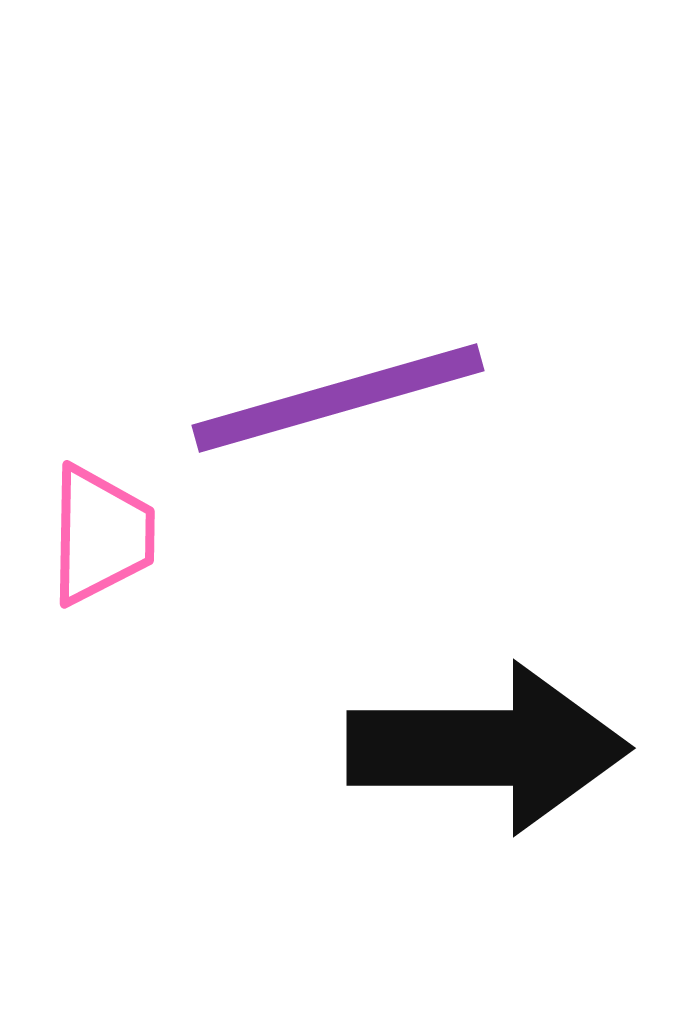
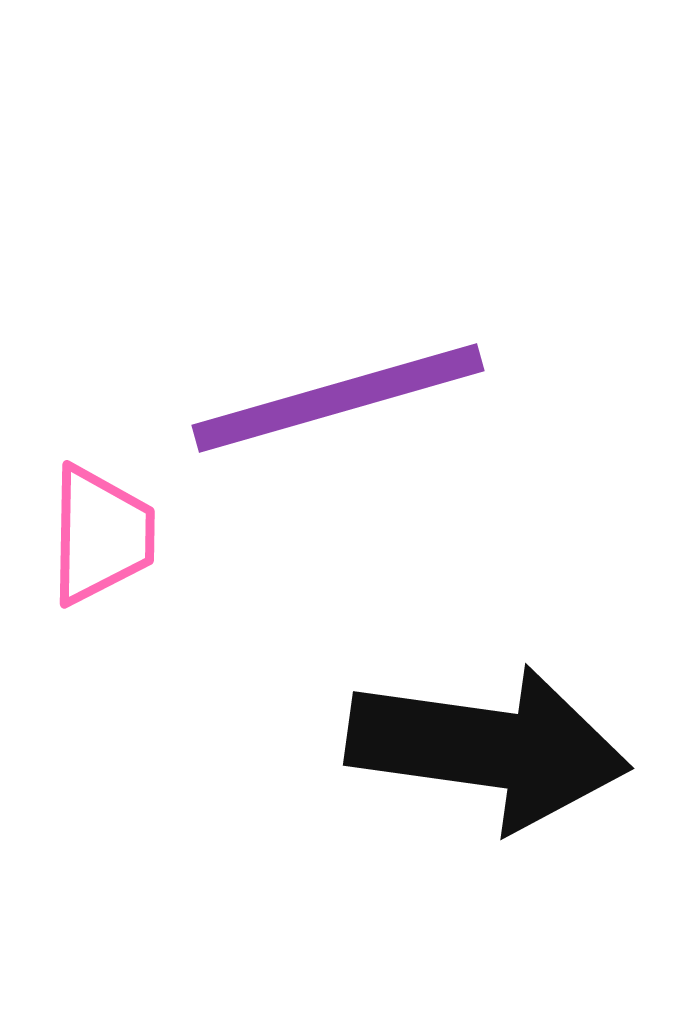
black arrow: rotated 8 degrees clockwise
